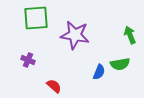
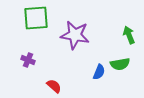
green arrow: moved 1 px left
